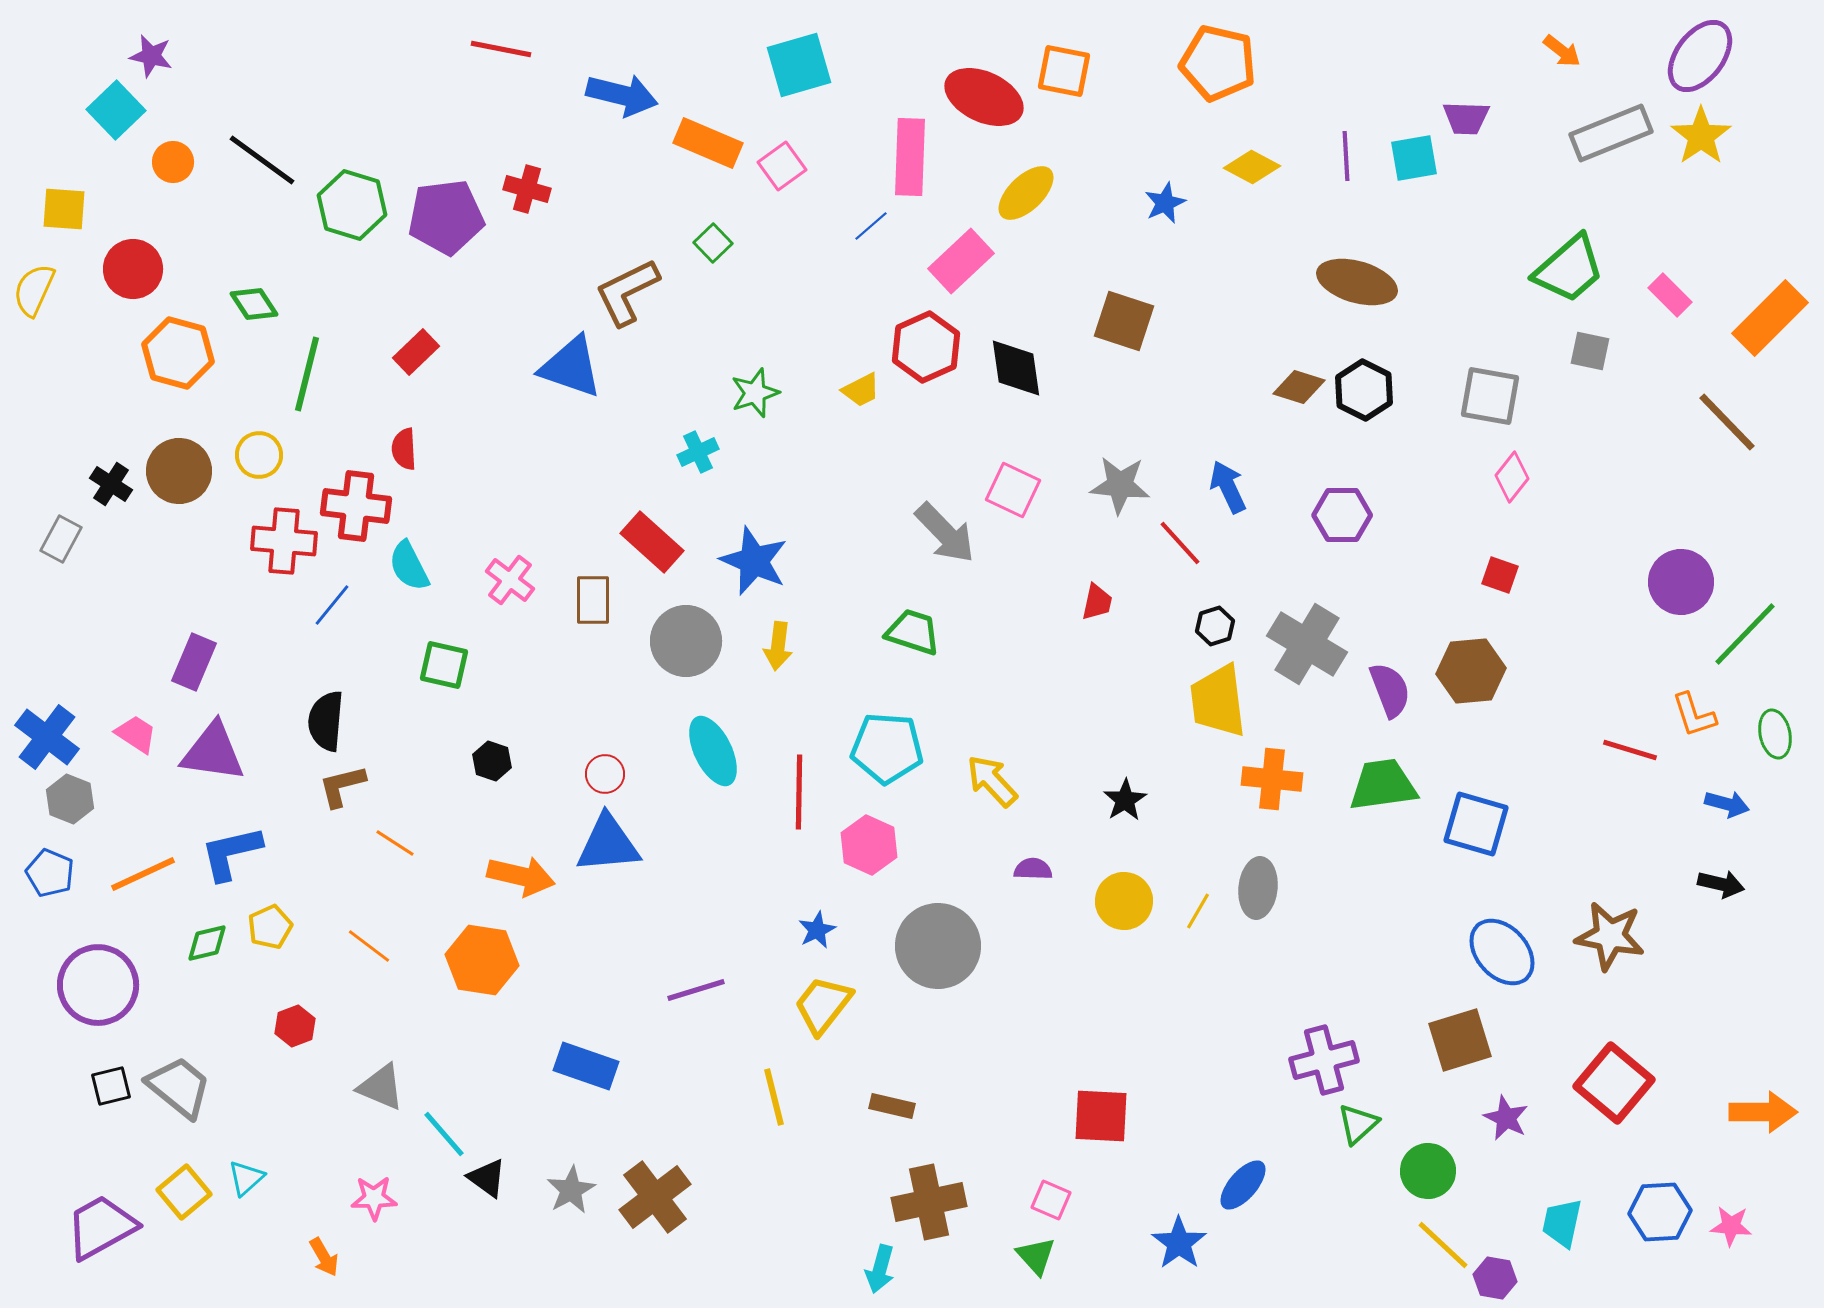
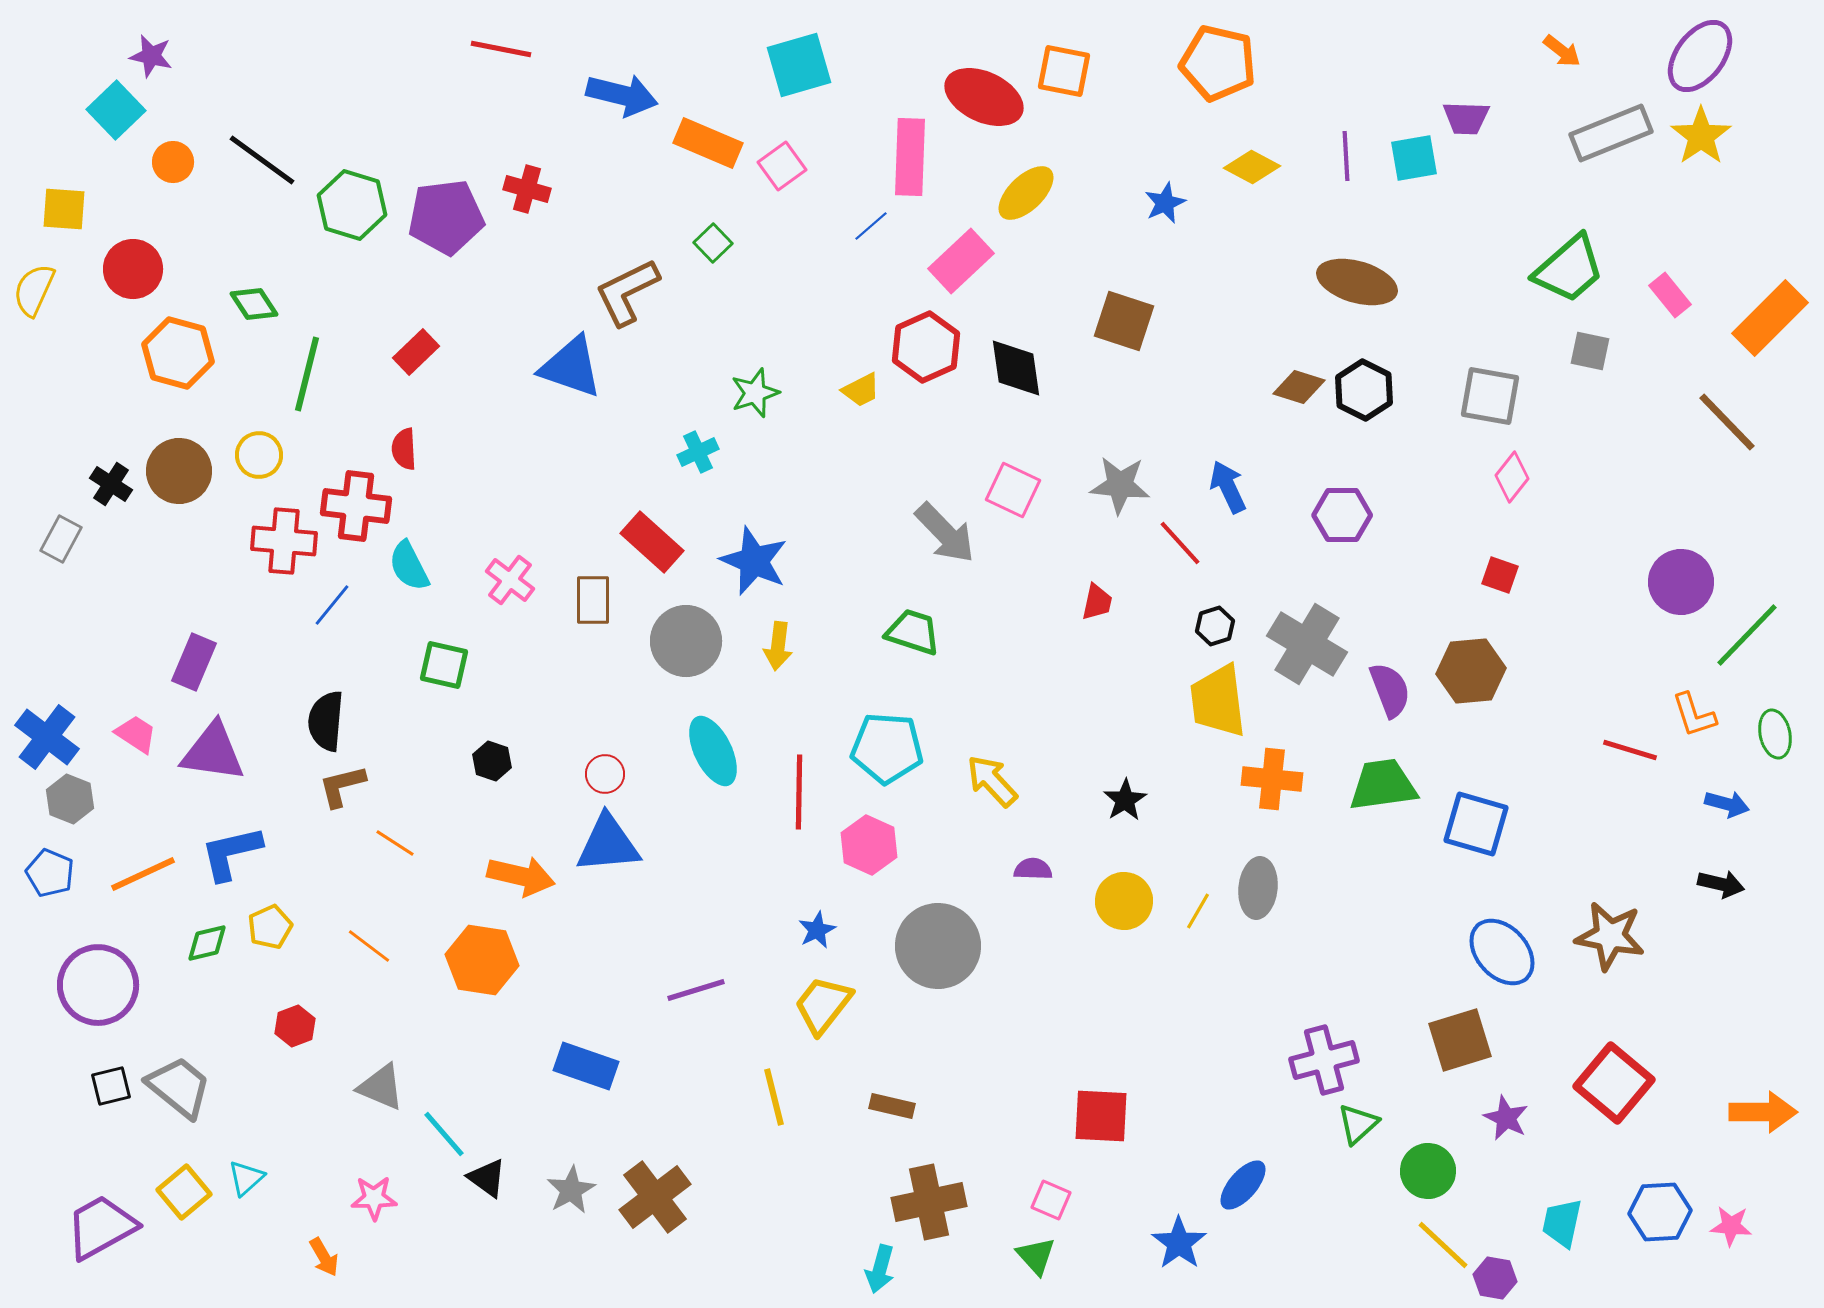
pink rectangle at (1670, 295): rotated 6 degrees clockwise
green line at (1745, 634): moved 2 px right, 1 px down
